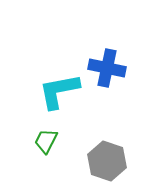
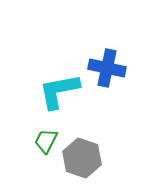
gray hexagon: moved 25 px left, 3 px up
